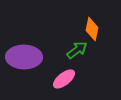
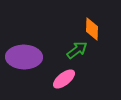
orange diamond: rotated 10 degrees counterclockwise
